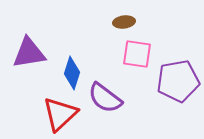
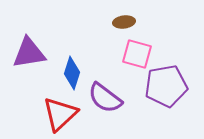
pink square: rotated 8 degrees clockwise
purple pentagon: moved 12 px left, 5 px down
